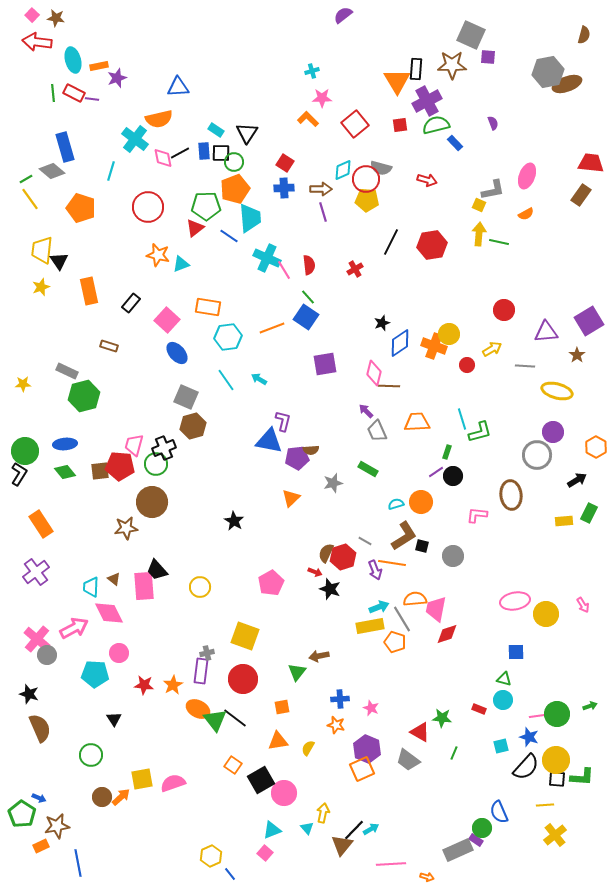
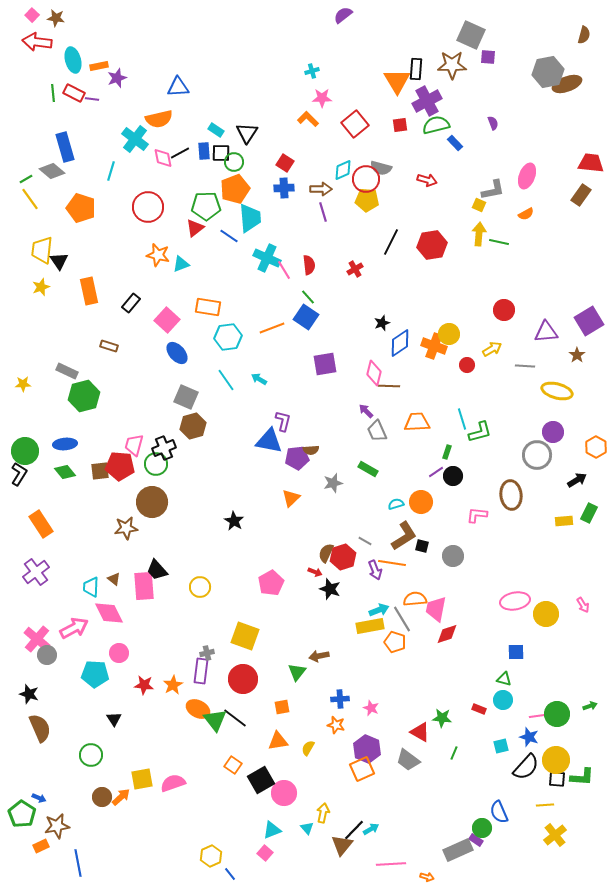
cyan arrow at (379, 607): moved 3 px down
